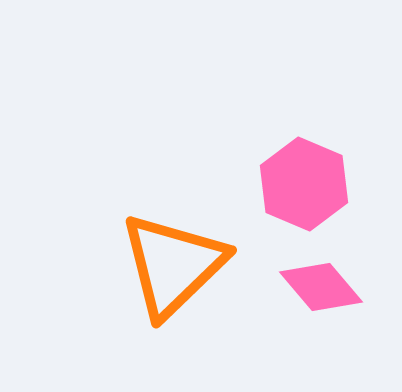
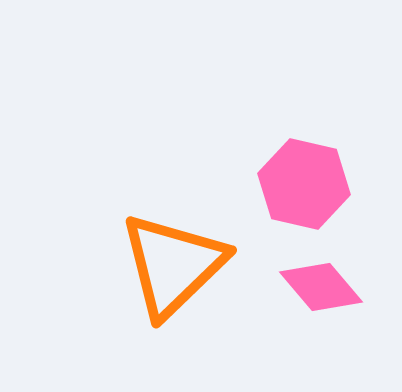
pink hexagon: rotated 10 degrees counterclockwise
